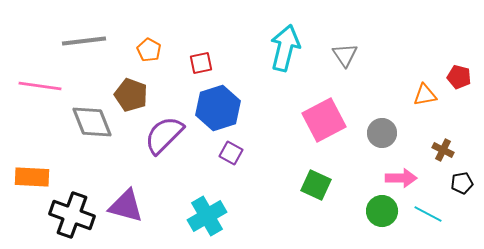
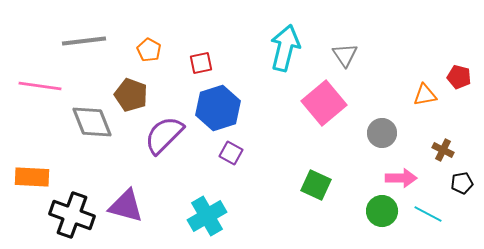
pink square: moved 17 px up; rotated 12 degrees counterclockwise
